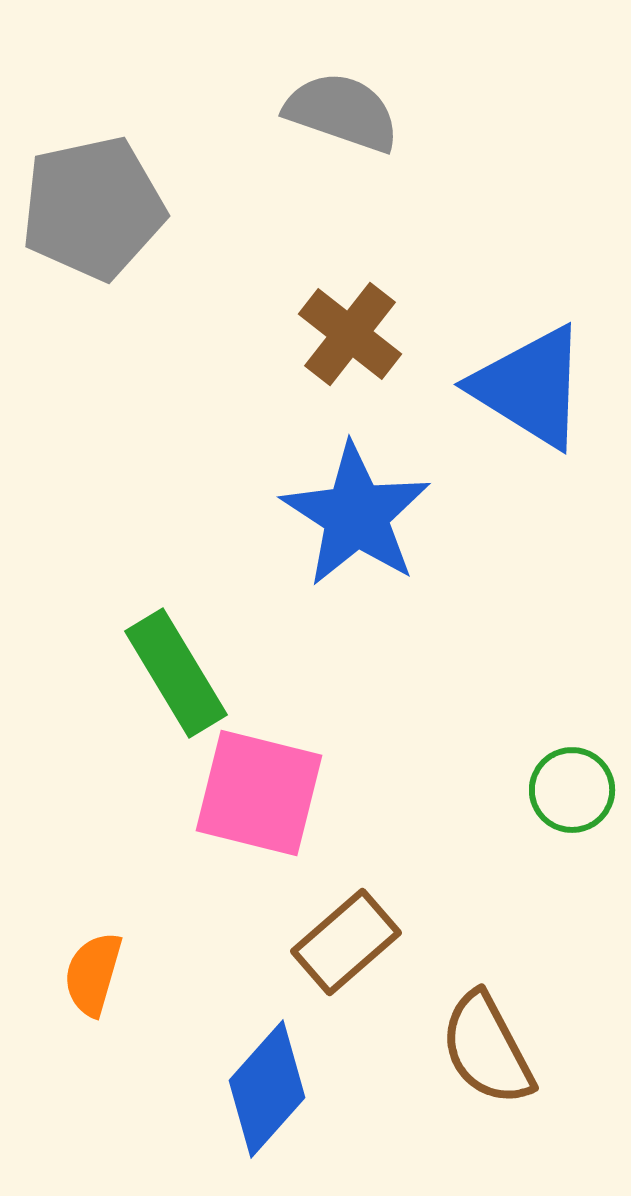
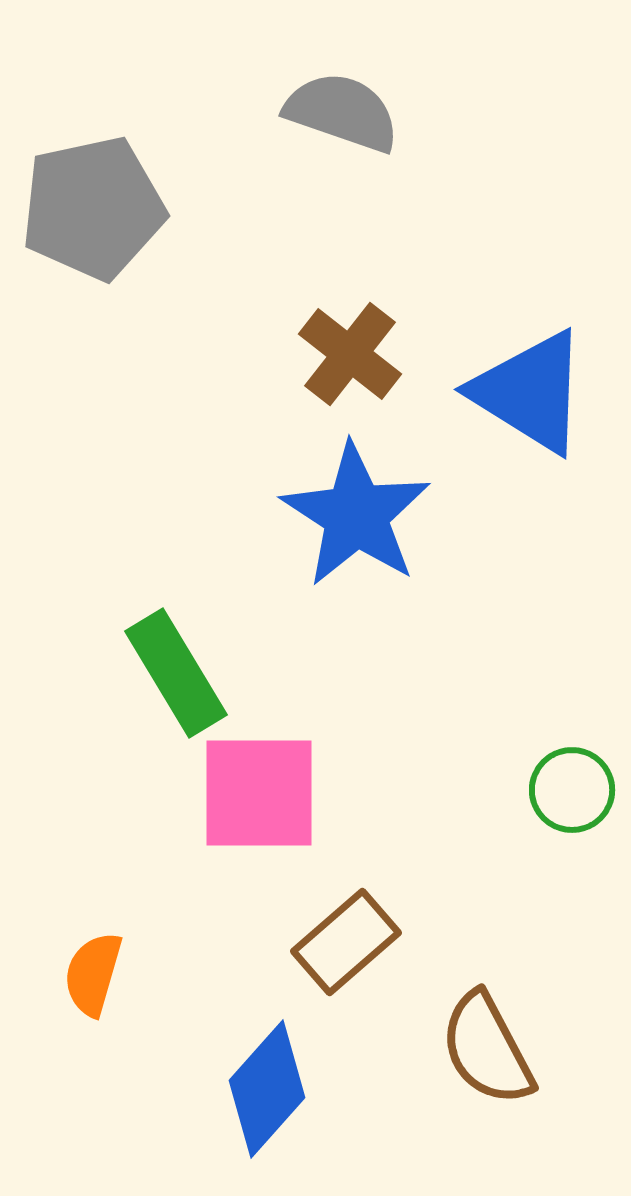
brown cross: moved 20 px down
blue triangle: moved 5 px down
pink square: rotated 14 degrees counterclockwise
